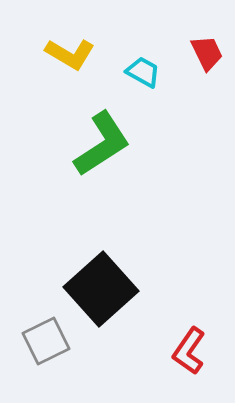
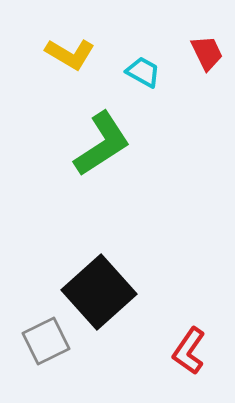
black square: moved 2 px left, 3 px down
